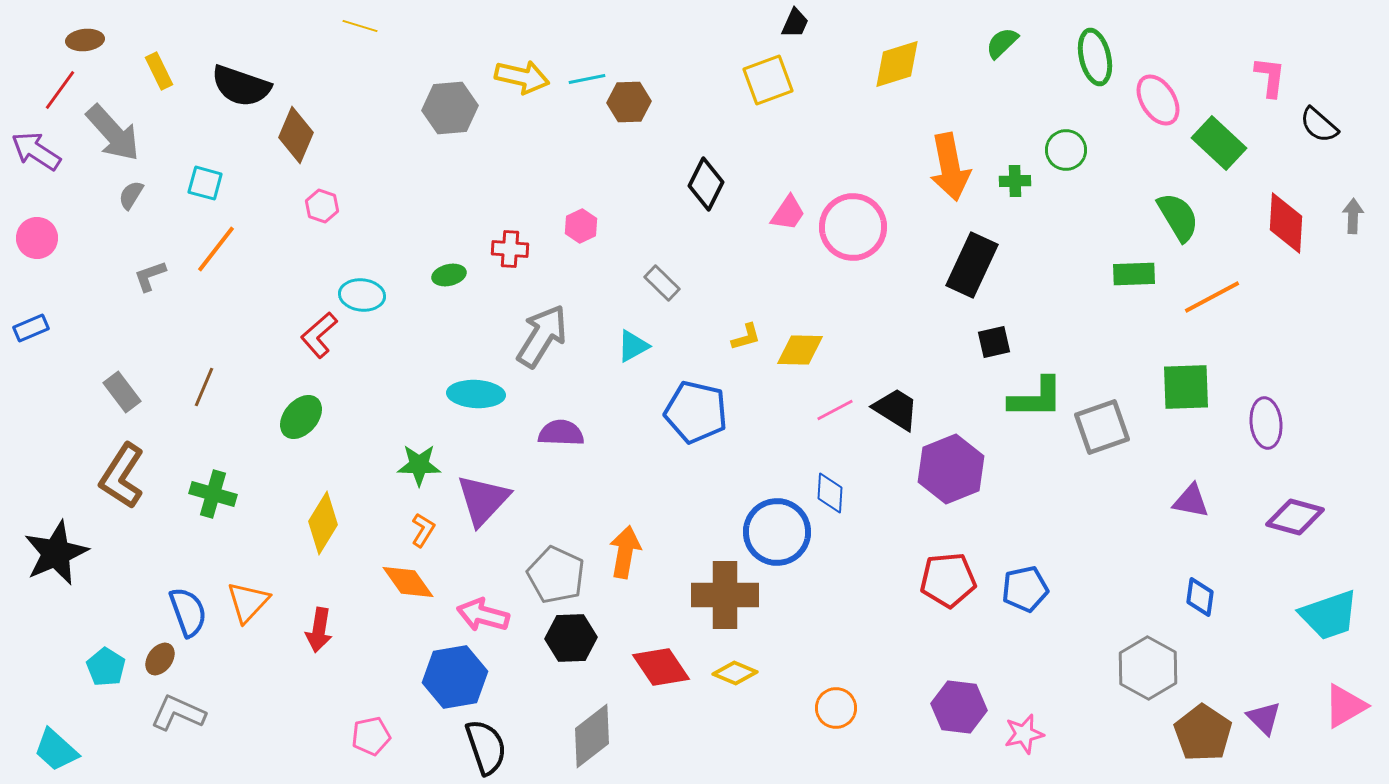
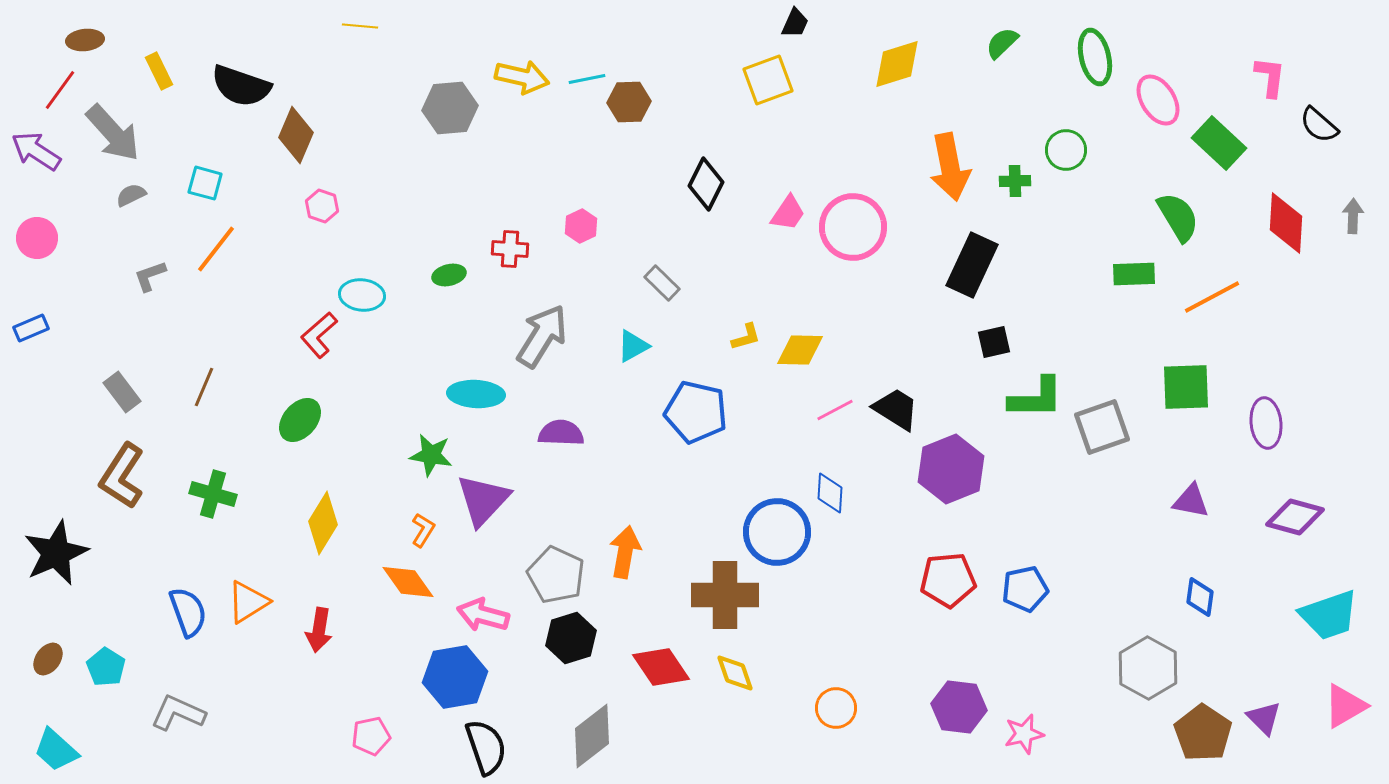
yellow line at (360, 26): rotated 12 degrees counterclockwise
gray semicircle at (131, 195): rotated 32 degrees clockwise
green ellipse at (301, 417): moved 1 px left, 3 px down
green star at (419, 465): moved 12 px right, 10 px up; rotated 9 degrees clockwise
orange triangle at (248, 602): rotated 15 degrees clockwise
black hexagon at (571, 638): rotated 15 degrees counterclockwise
brown ellipse at (160, 659): moved 112 px left
yellow diamond at (735, 673): rotated 48 degrees clockwise
